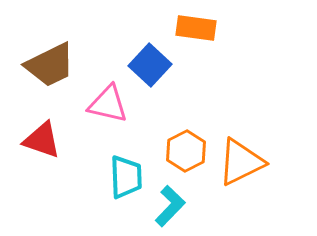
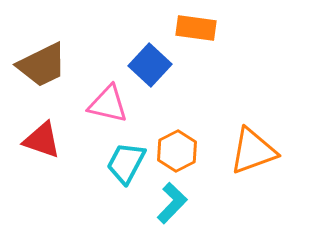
brown trapezoid: moved 8 px left
orange hexagon: moved 9 px left
orange triangle: moved 12 px right, 11 px up; rotated 6 degrees clockwise
cyan trapezoid: moved 14 px up; rotated 150 degrees counterclockwise
cyan L-shape: moved 2 px right, 3 px up
